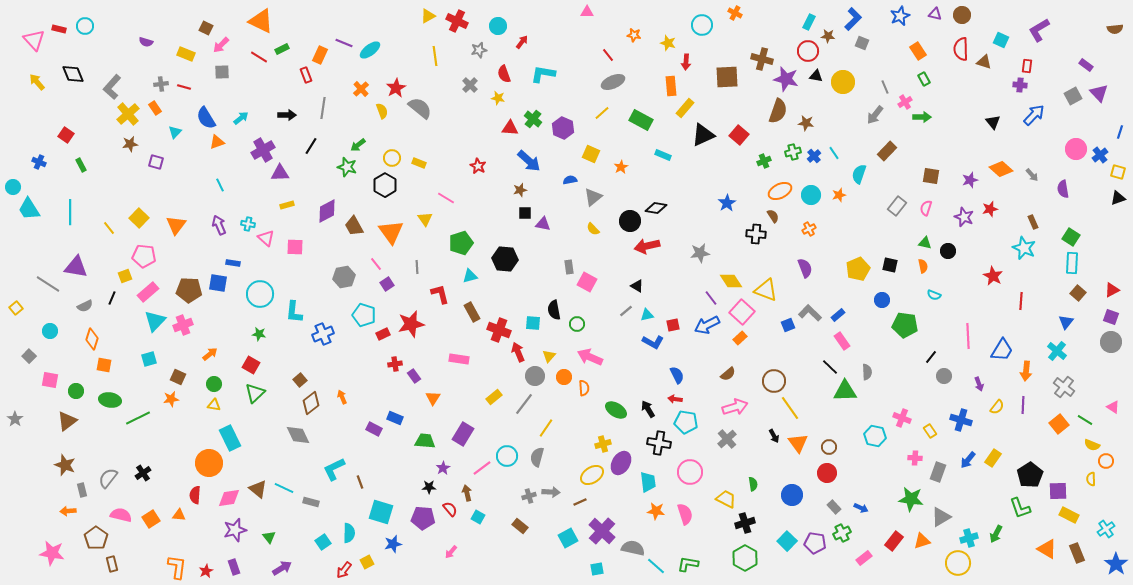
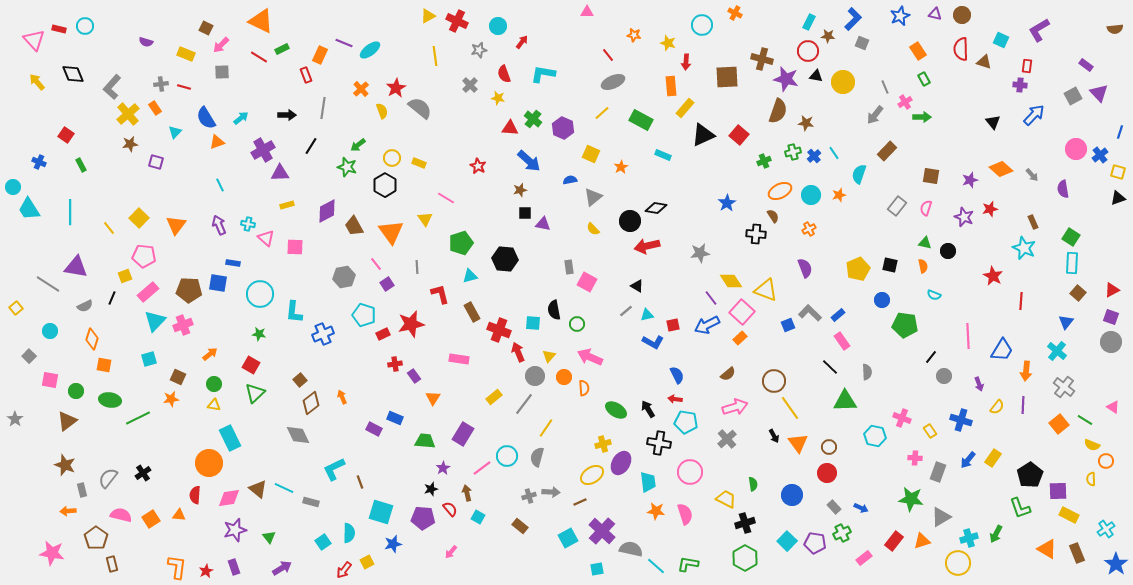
green triangle at (845, 391): moved 10 px down
black star at (429, 487): moved 2 px right, 2 px down; rotated 16 degrees counterclockwise
gray semicircle at (633, 548): moved 2 px left, 1 px down
